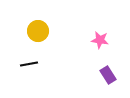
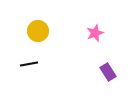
pink star: moved 5 px left, 7 px up; rotated 30 degrees counterclockwise
purple rectangle: moved 3 px up
